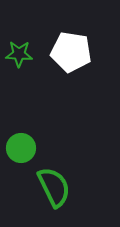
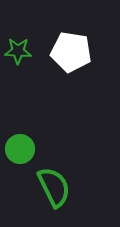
green star: moved 1 px left, 3 px up
green circle: moved 1 px left, 1 px down
